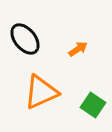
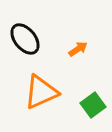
green square: rotated 20 degrees clockwise
